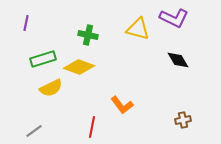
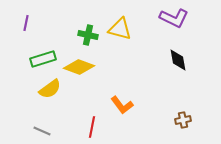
yellow triangle: moved 18 px left
black diamond: rotated 20 degrees clockwise
yellow semicircle: moved 1 px left, 1 px down; rotated 10 degrees counterclockwise
gray line: moved 8 px right; rotated 60 degrees clockwise
